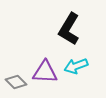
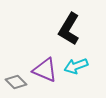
purple triangle: moved 2 px up; rotated 20 degrees clockwise
